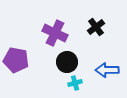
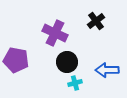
black cross: moved 6 px up
